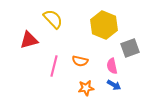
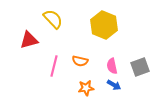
gray square: moved 10 px right, 19 px down
